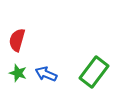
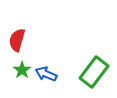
green star: moved 4 px right, 3 px up; rotated 18 degrees clockwise
